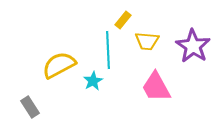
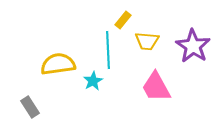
yellow semicircle: moved 1 px left, 1 px up; rotated 20 degrees clockwise
